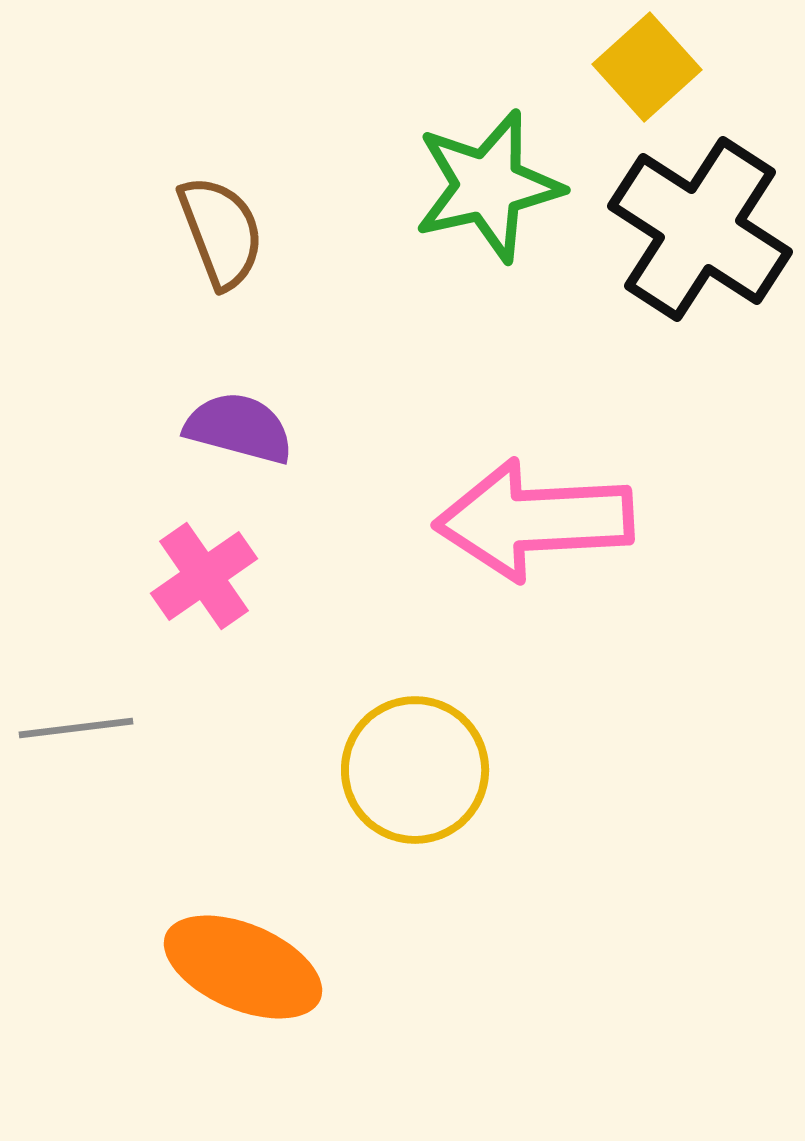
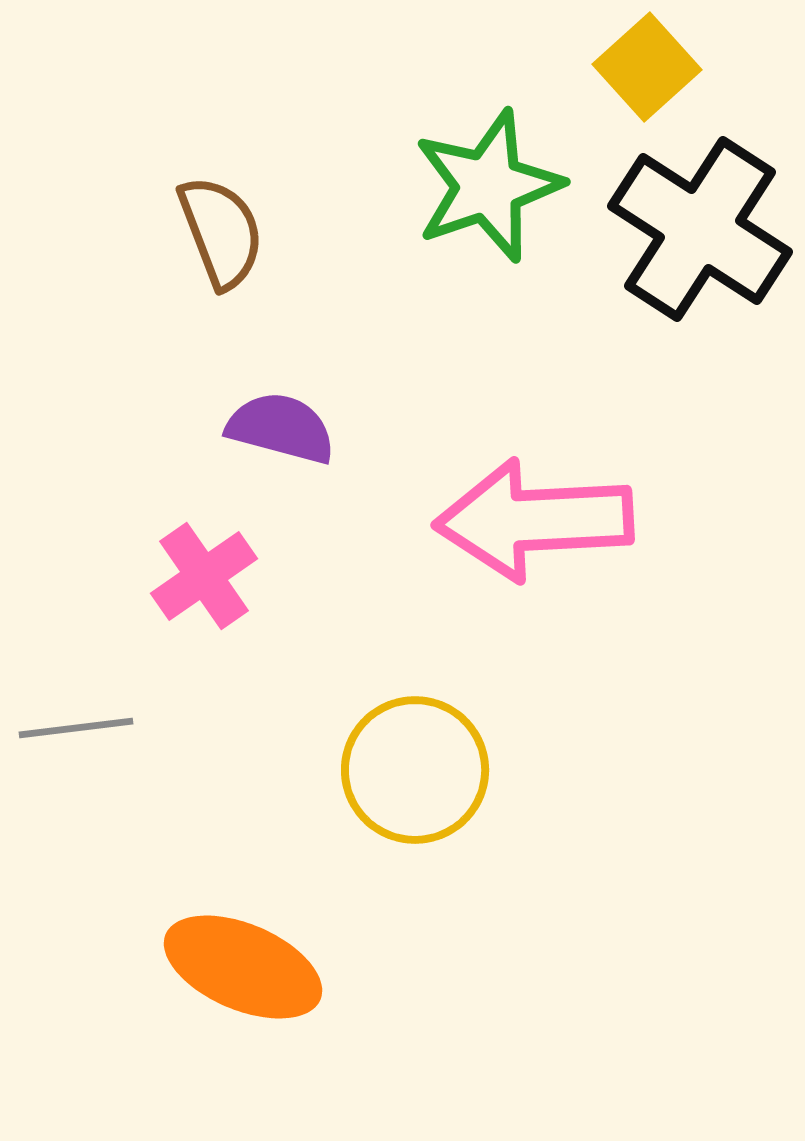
green star: rotated 6 degrees counterclockwise
purple semicircle: moved 42 px right
